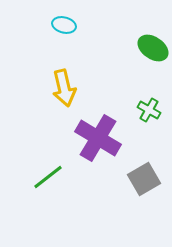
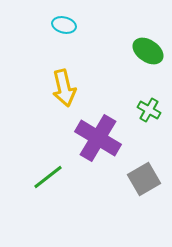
green ellipse: moved 5 px left, 3 px down
